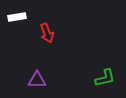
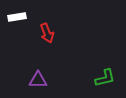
purple triangle: moved 1 px right
